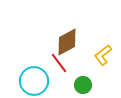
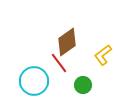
brown diamond: rotated 8 degrees counterclockwise
